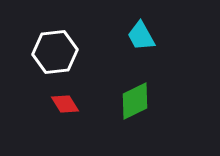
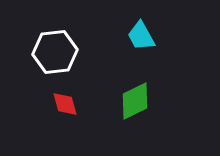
red diamond: rotated 16 degrees clockwise
